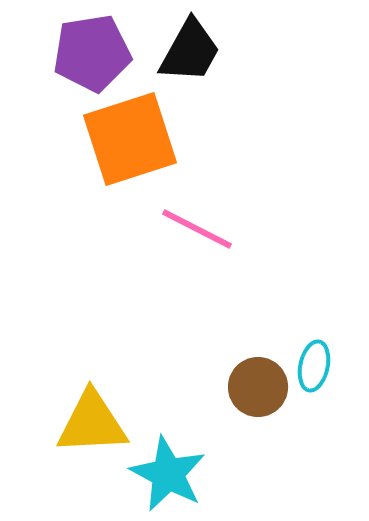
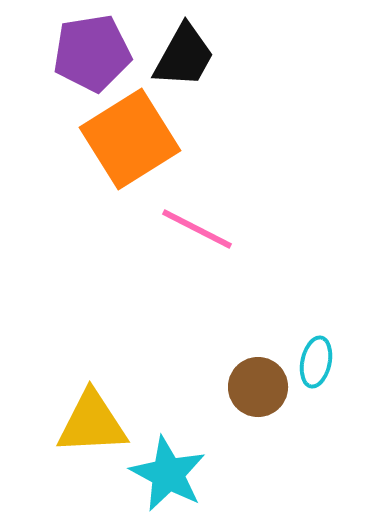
black trapezoid: moved 6 px left, 5 px down
orange square: rotated 14 degrees counterclockwise
cyan ellipse: moved 2 px right, 4 px up
